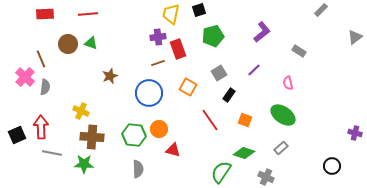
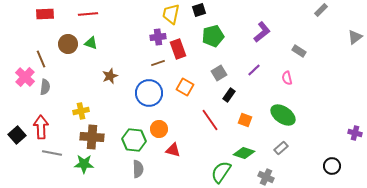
pink semicircle at (288, 83): moved 1 px left, 5 px up
orange square at (188, 87): moved 3 px left
yellow cross at (81, 111): rotated 35 degrees counterclockwise
black square at (17, 135): rotated 18 degrees counterclockwise
green hexagon at (134, 135): moved 5 px down
